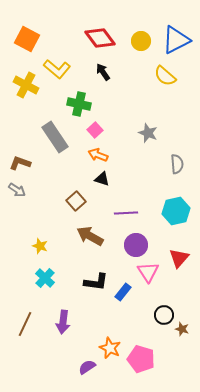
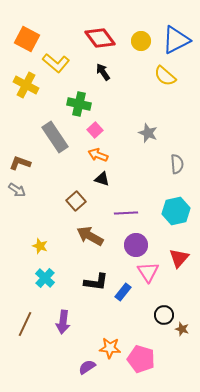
yellow L-shape: moved 1 px left, 6 px up
orange star: rotated 20 degrees counterclockwise
